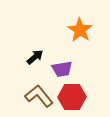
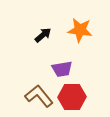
orange star: rotated 25 degrees counterclockwise
black arrow: moved 8 px right, 22 px up
